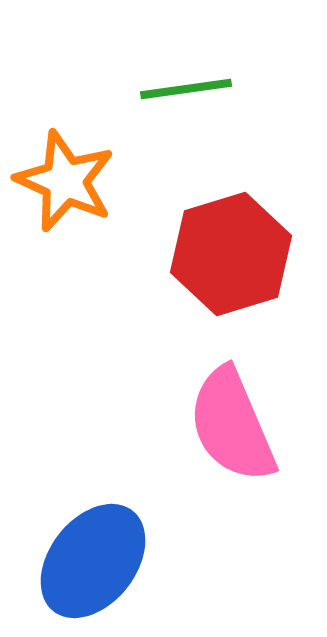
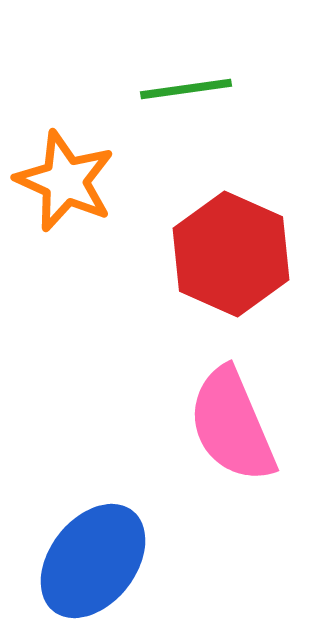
red hexagon: rotated 19 degrees counterclockwise
